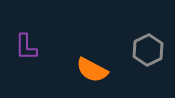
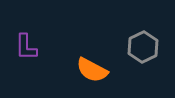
gray hexagon: moved 5 px left, 3 px up
